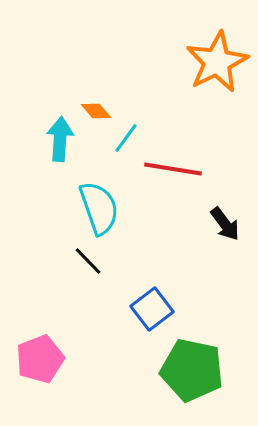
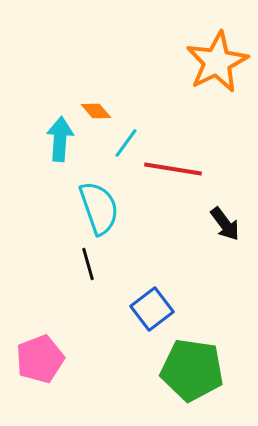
cyan line: moved 5 px down
black line: moved 3 px down; rotated 28 degrees clockwise
green pentagon: rotated 4 degrees counterclockwise
